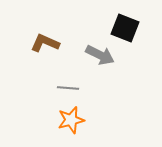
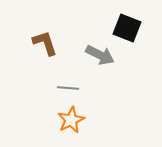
black square: moved 2 px right
brown L-shape: rotated 48 degrees clockwise
orange star: rotated 12 degrees counterclockwise
